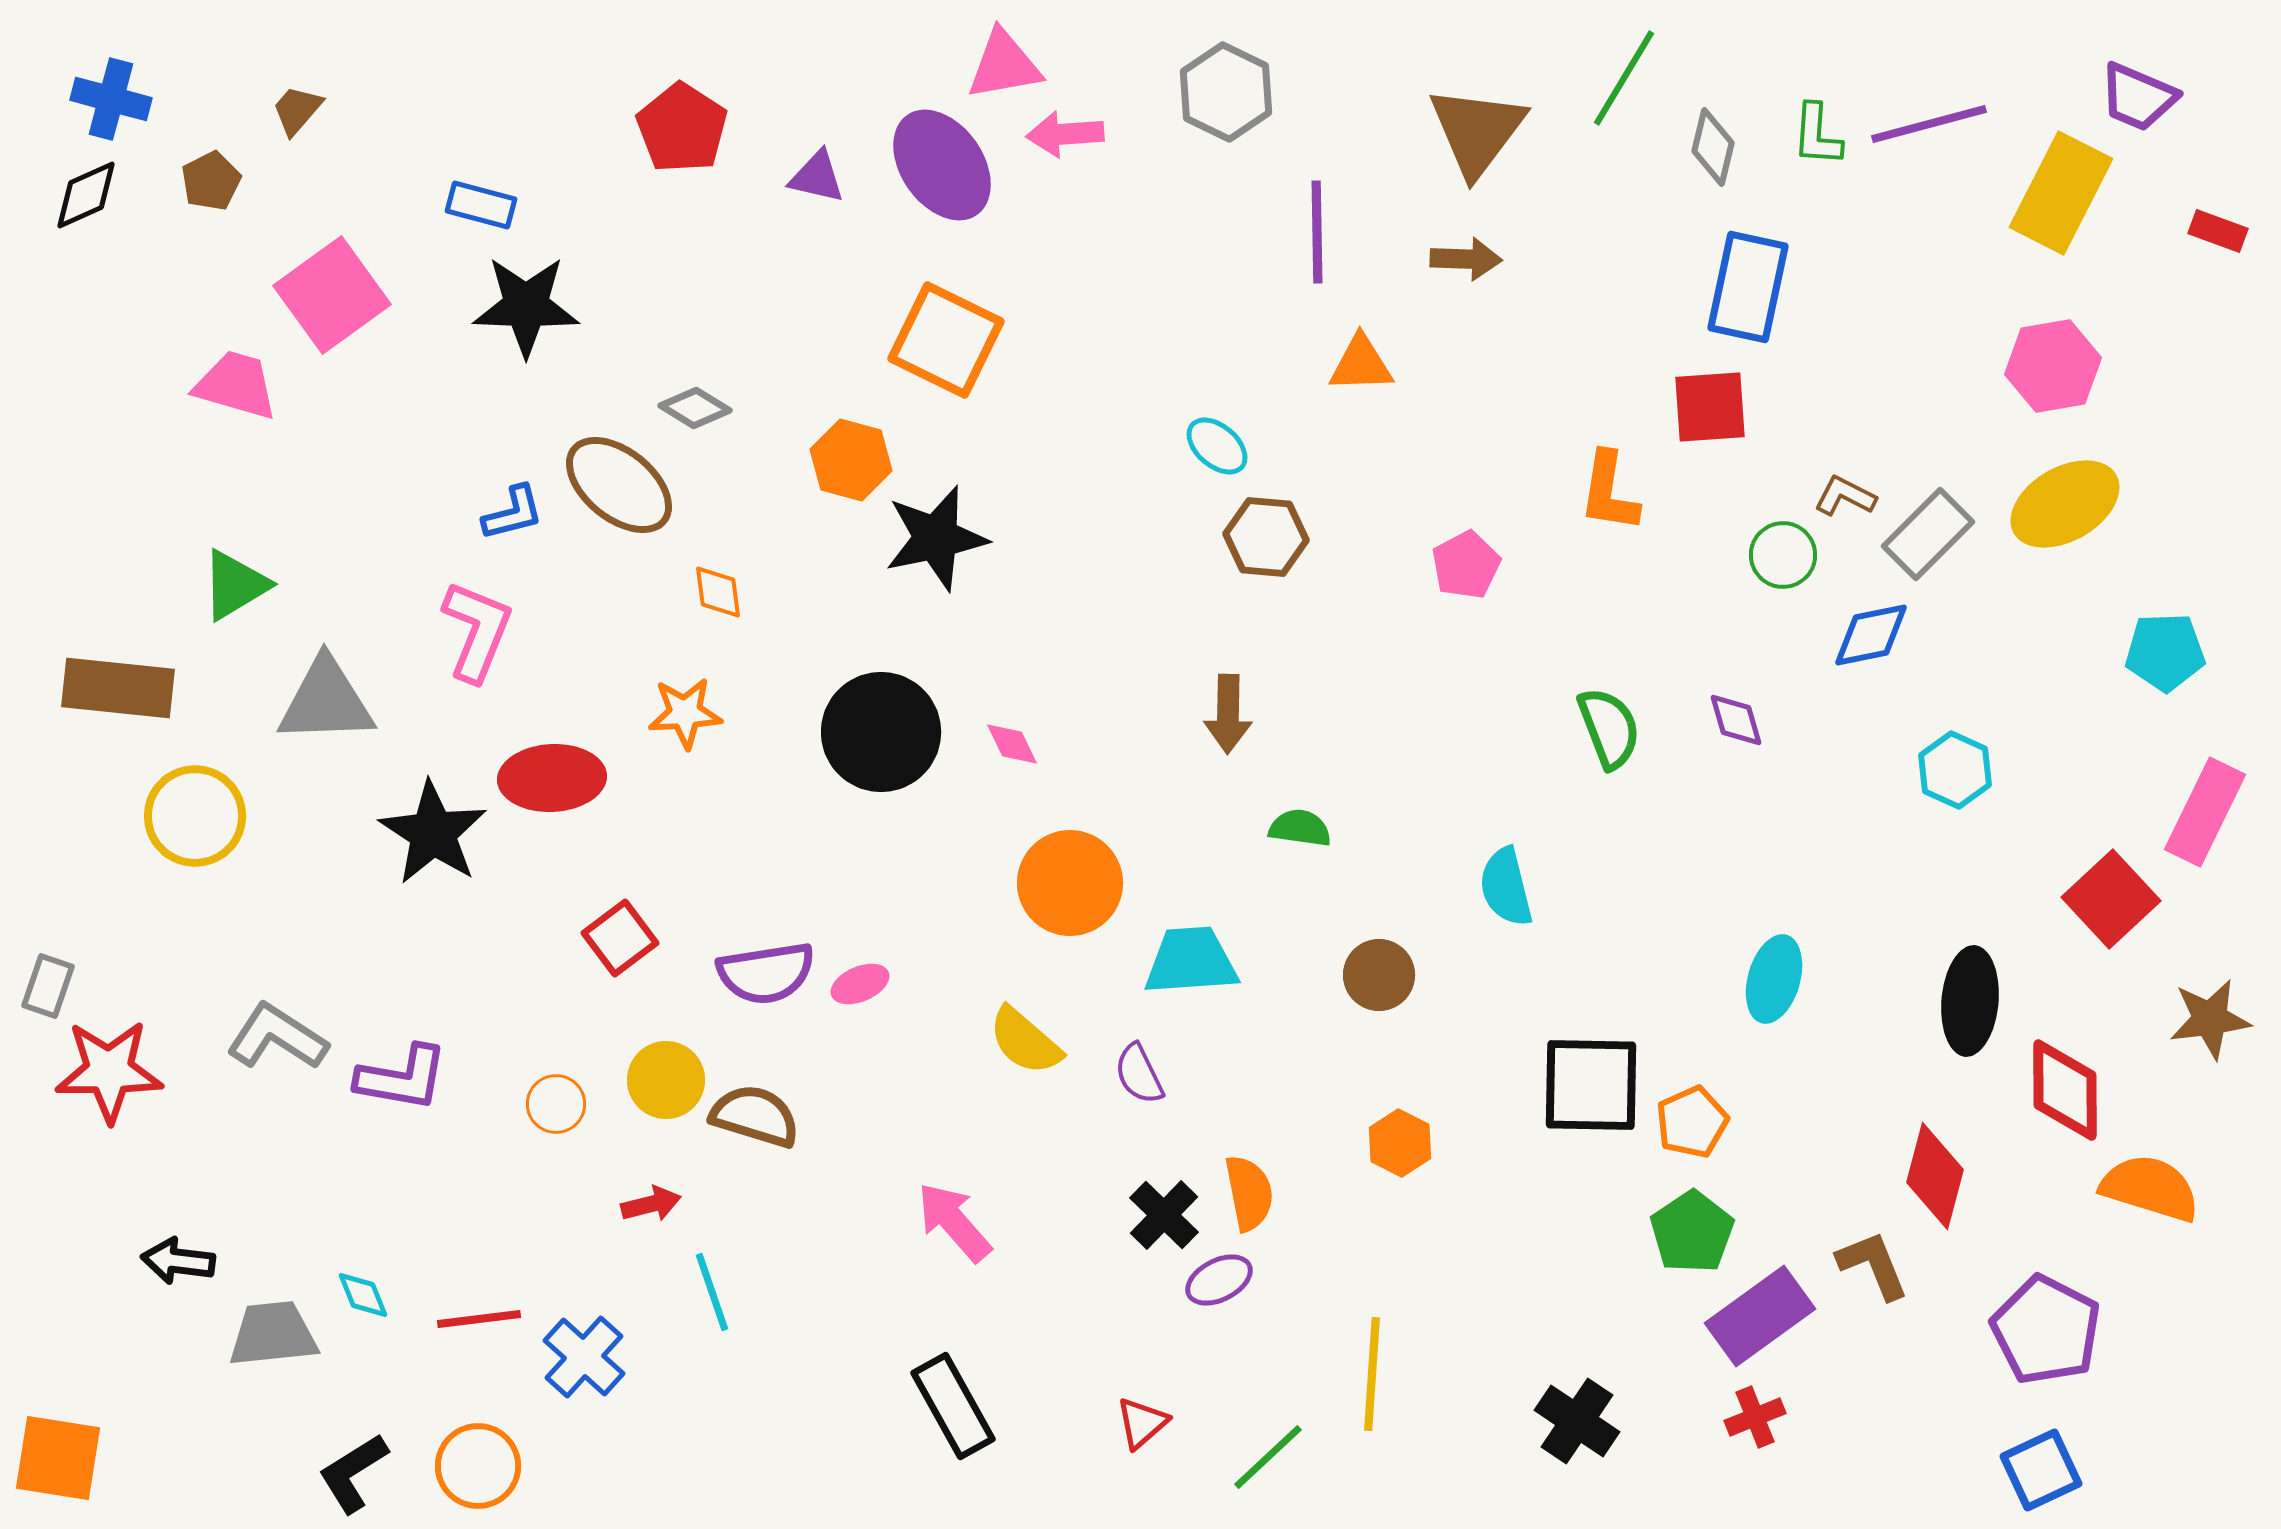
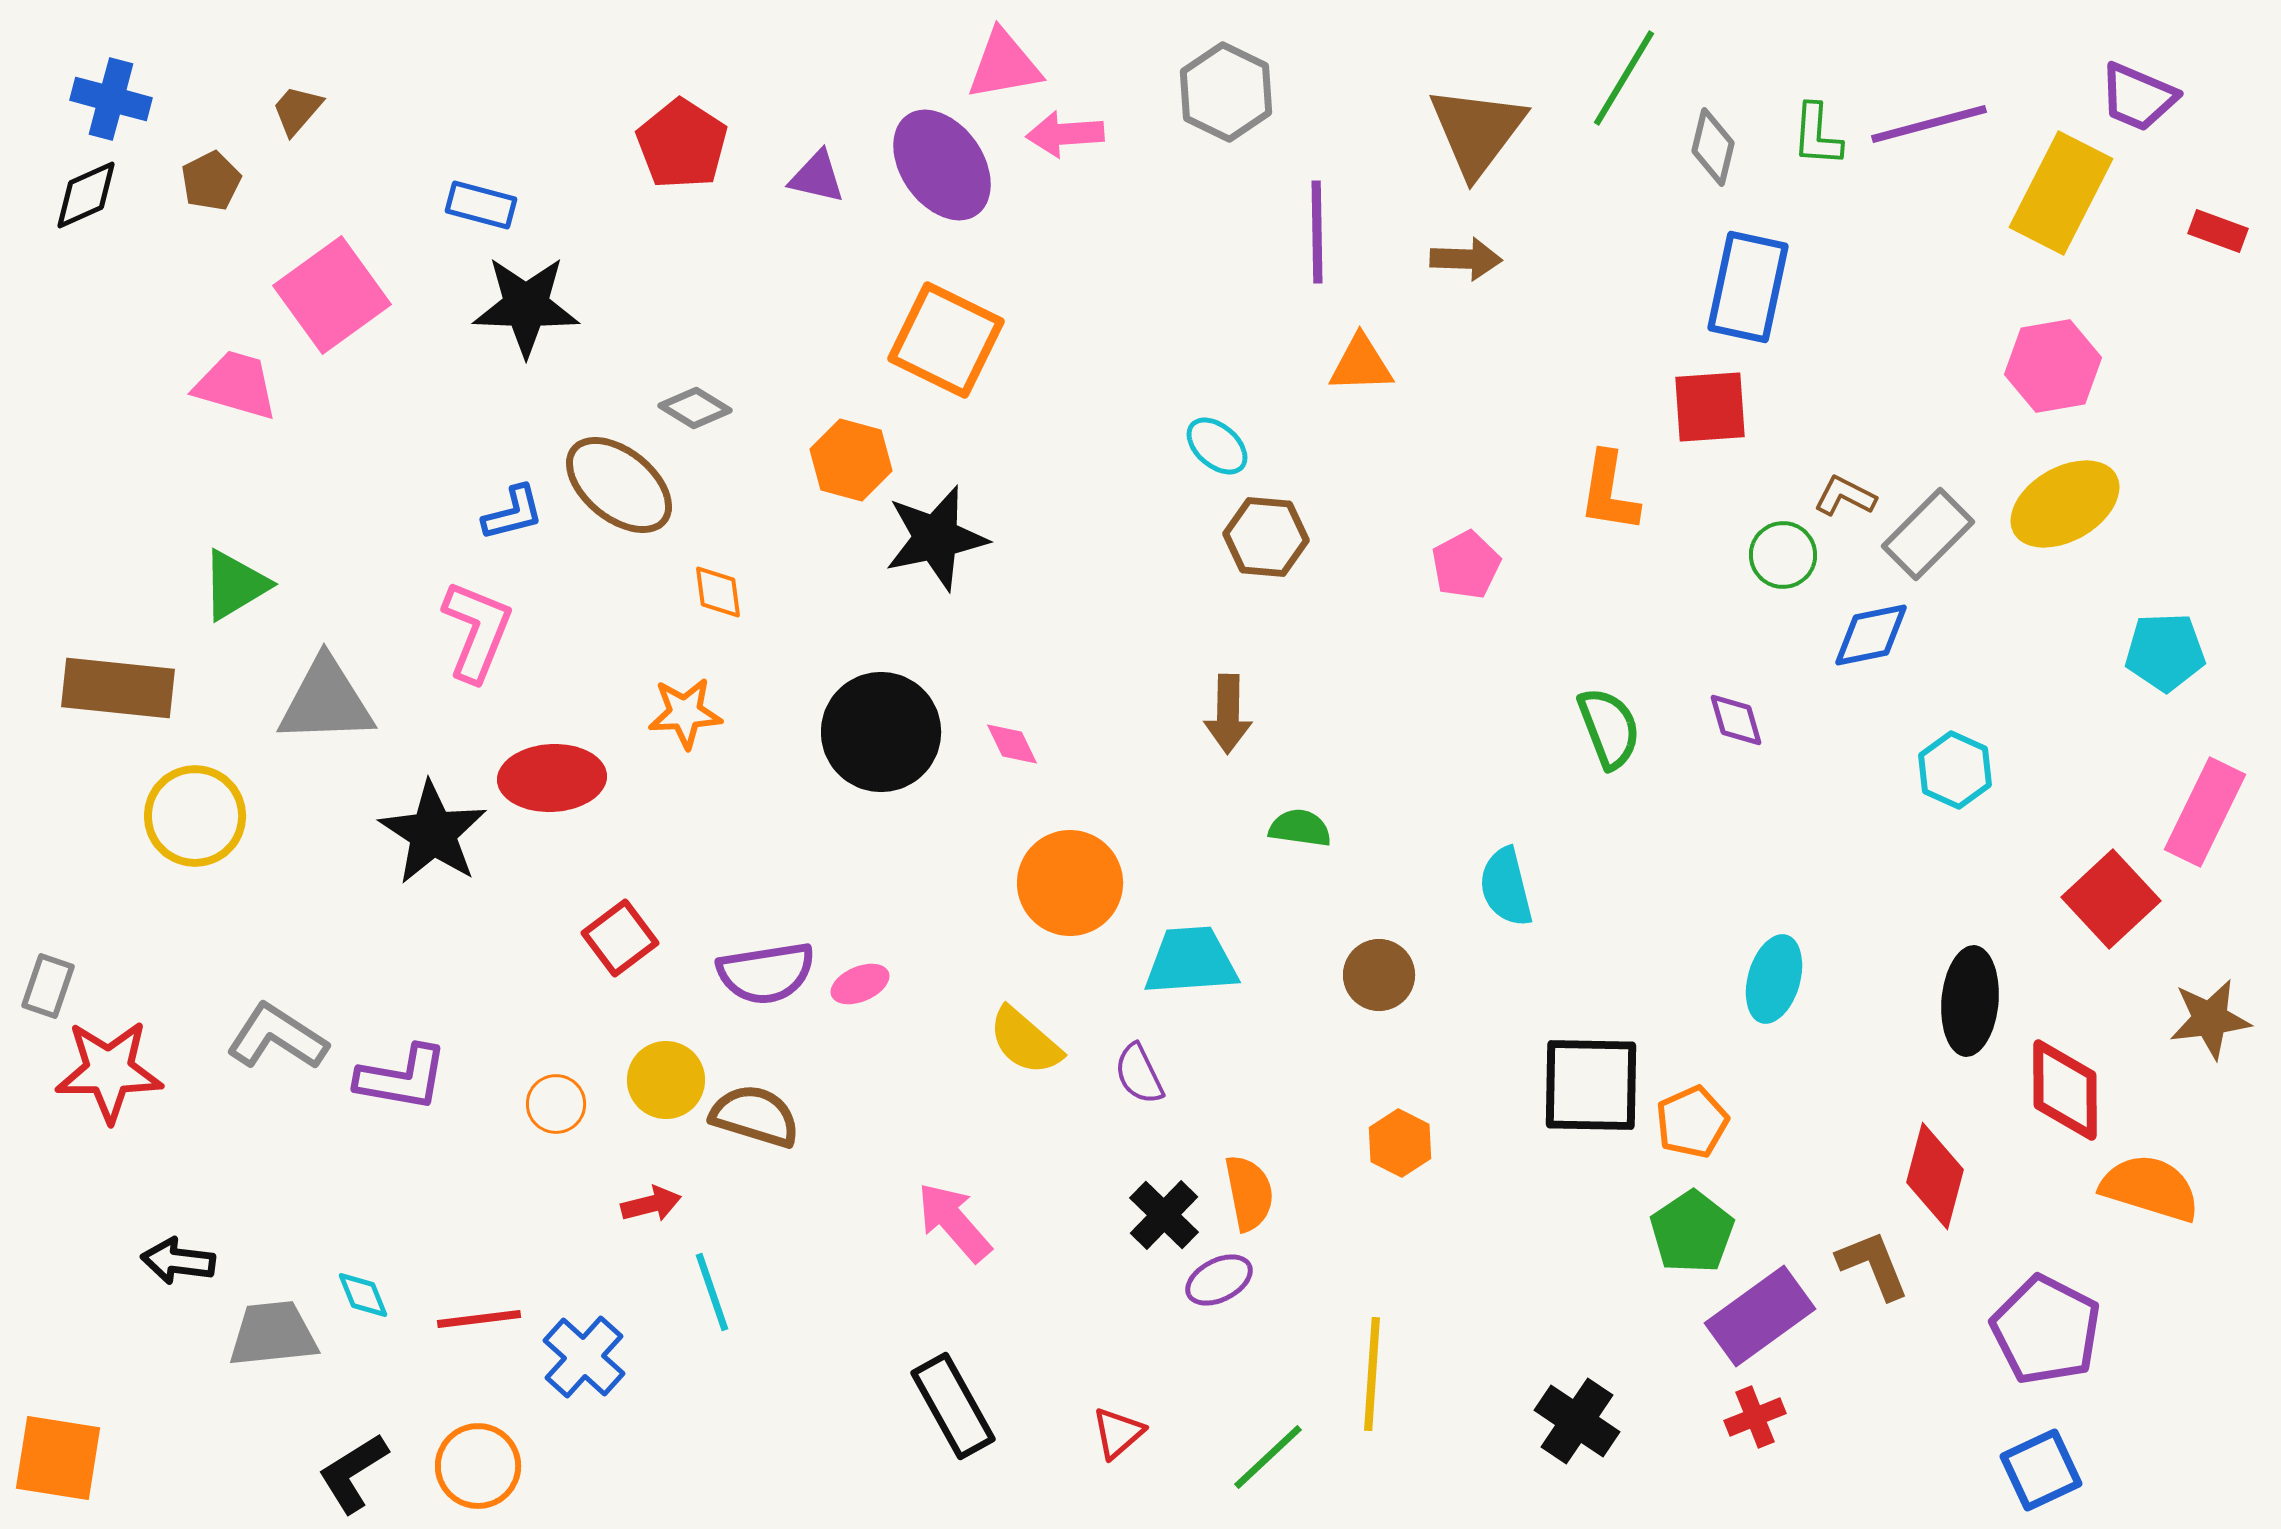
red pentagon at (682, 128): moved 16 px down
red triangle at (1142, 1423): moved 24 px left, 10 px down
